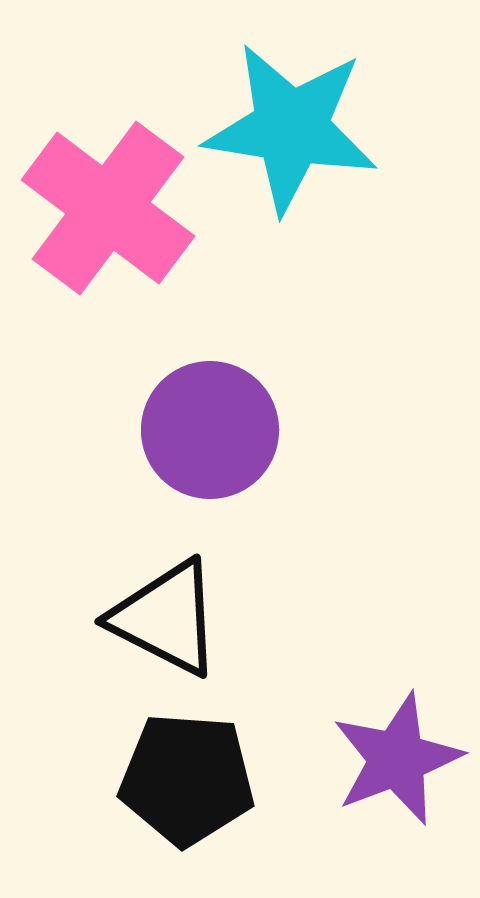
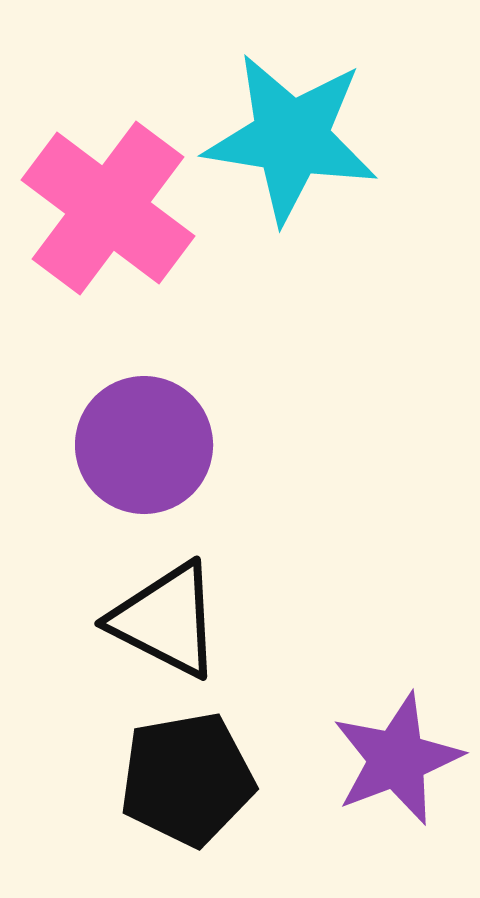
cyan star: moved 10 px down
purple circle: moved 66 px left, 15 px down
black triangle: moved 2 px down
black pentagon: rotated 14 degrees counterclockwise
